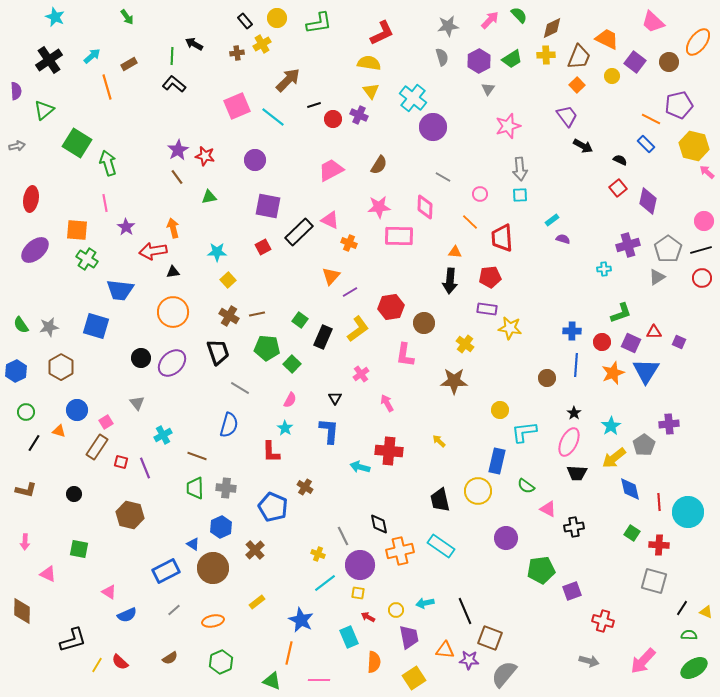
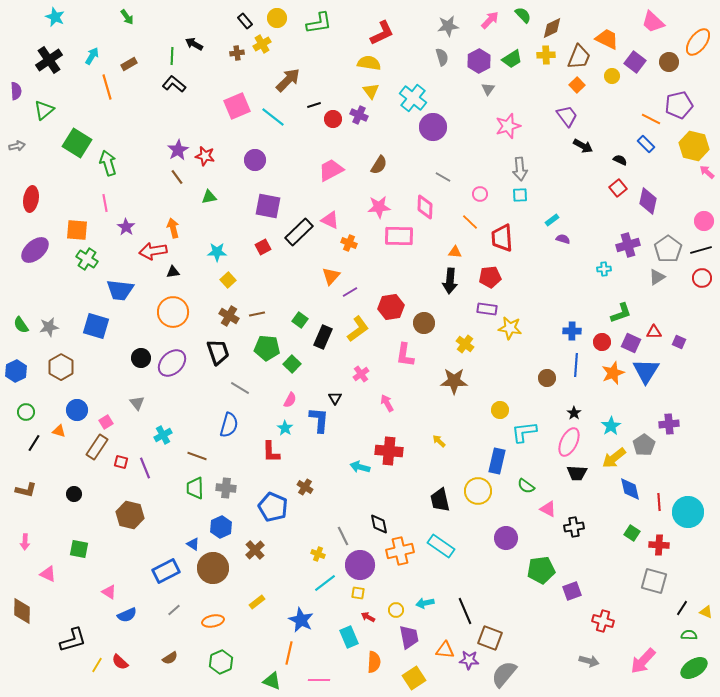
green semicircle at (519, 15): moved 4 px right
cyan arrow at (92, 56): rotated 18 degrees counterclockwise
blue L-shape at (329, 431): moved 10 px left, 11 px up
